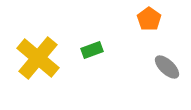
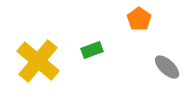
orange pentagon: moved 10 px left
yellow cross: moved 3 px down
